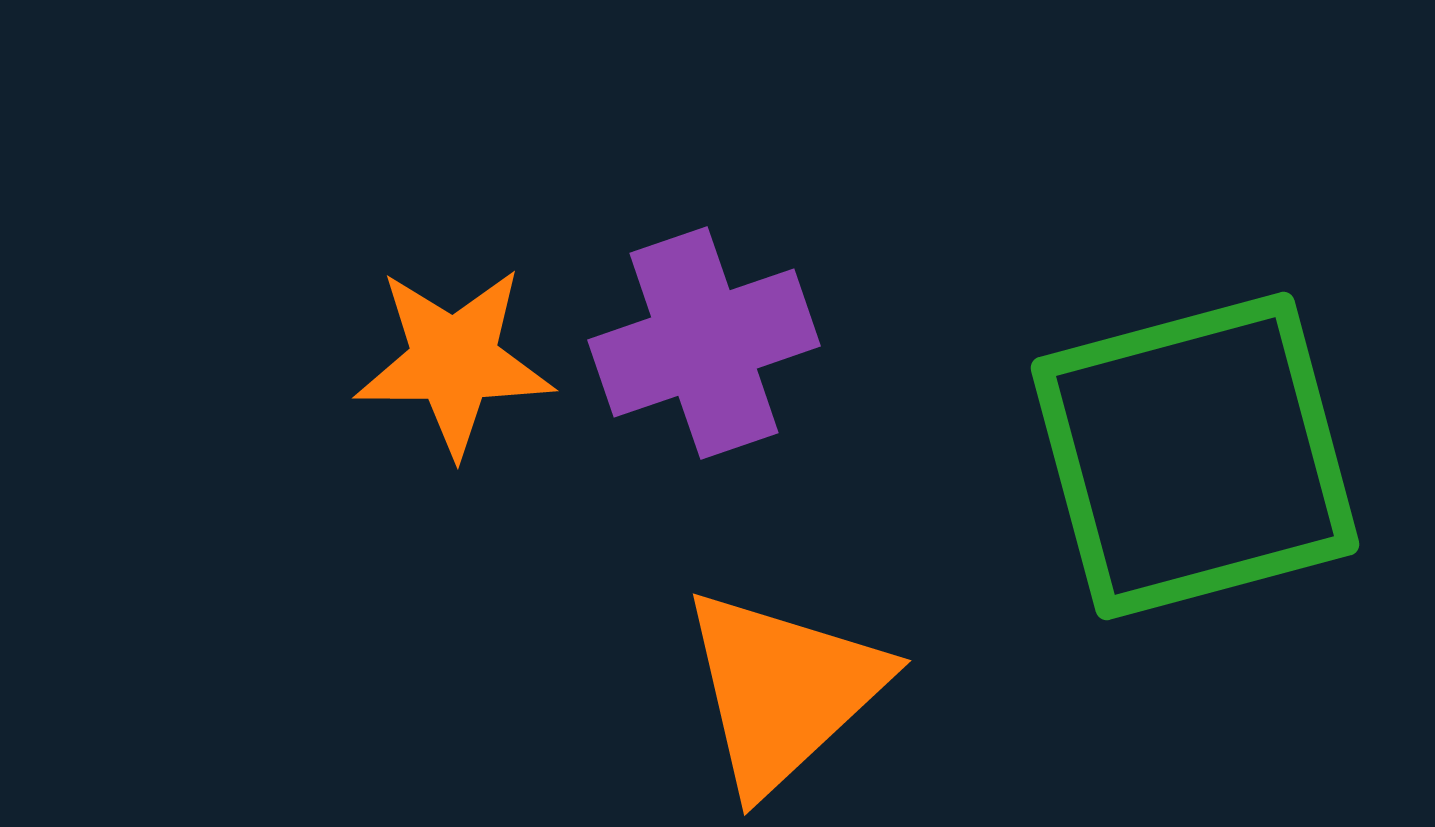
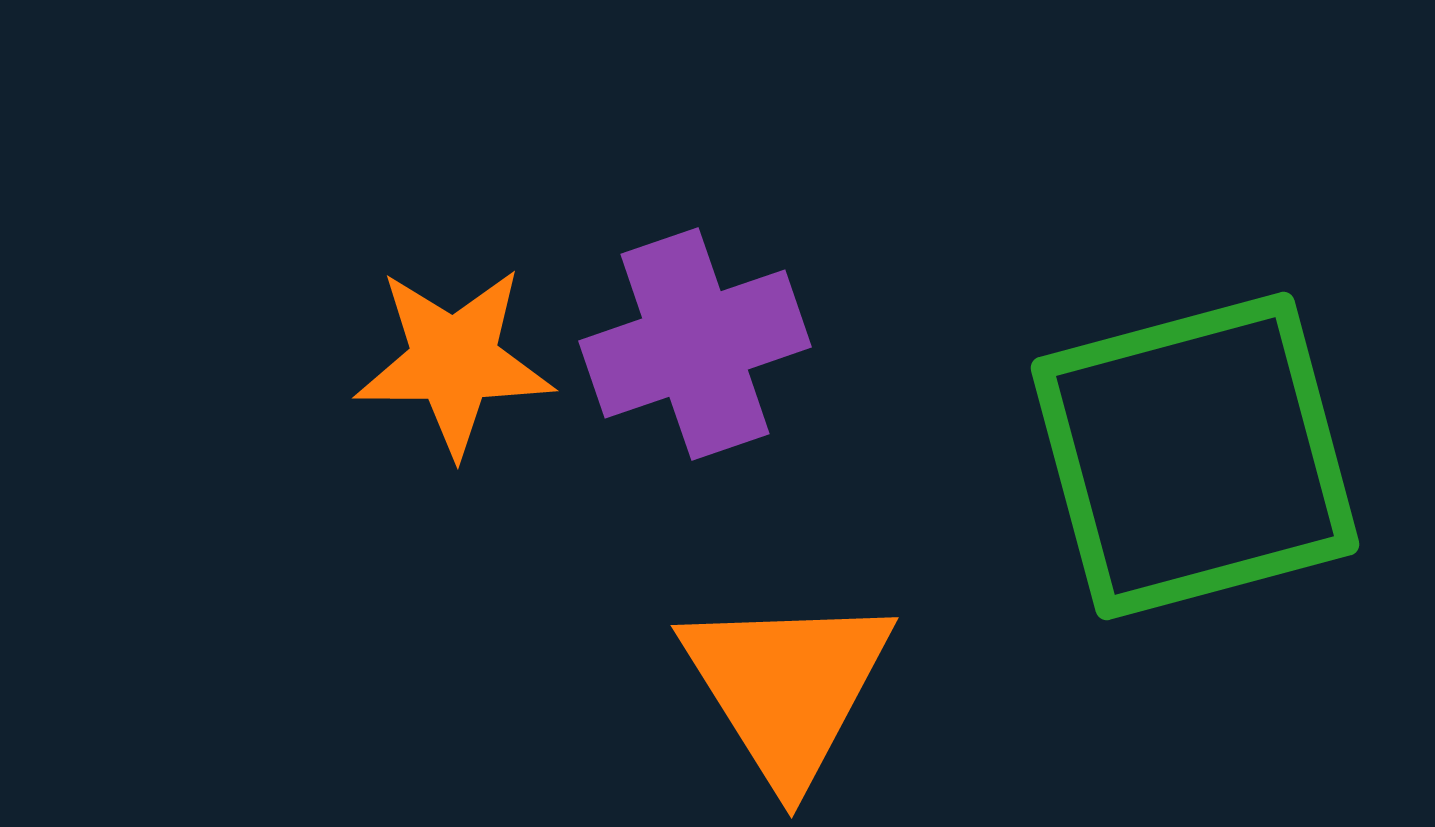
purple cross: moved 9 px left, 1 px down
orange triangle: moved 4 px right, 3 px up; rotated 19 degrees counterclockwise
